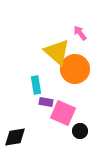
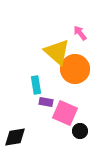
pink square: moved 2 px right
